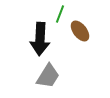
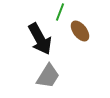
green line: moved 2 px up
black arrow: rotated 32 degrees counterclockwise
